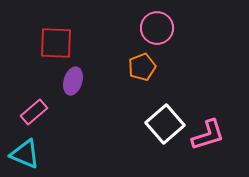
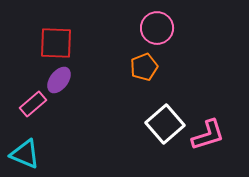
orange pentagon: moved 2 px right
purple ellipse: moved 14 px left, 1 px up; rotated 20 degrees clockwise
pink rectangle: moved 1 px left, 8 px up
